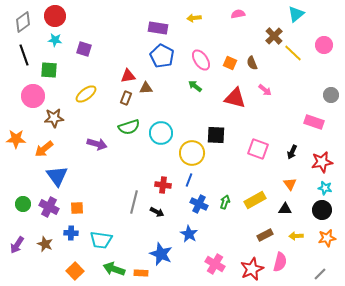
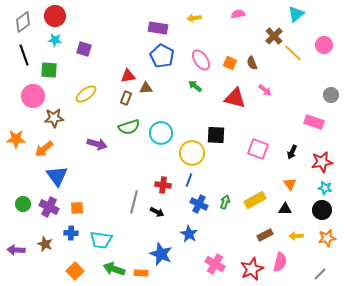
purple arrow at (17, 245): moved 1 px left, 5 px down; rotated 60 degrees clockwise
